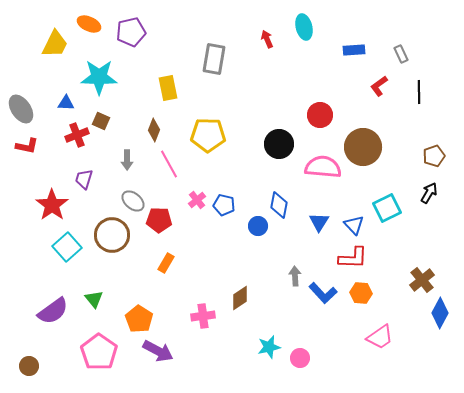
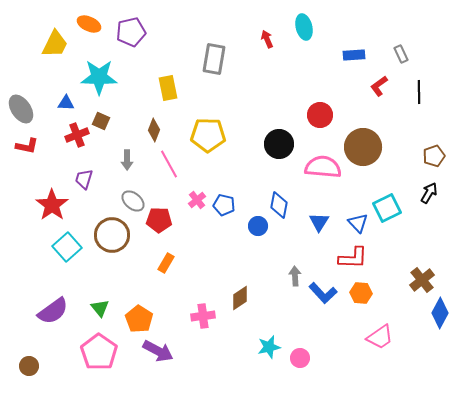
blue rectangle at (354, 50): moved 5 px down
blue triangle at (354, 225): moved 4 px right, 2 px up
green triangle at (94, 299): moved 6 px right, 9 px down
